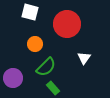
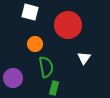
red circle: moved 1 px right, 1 px down
green semicircle: rotated 55 degrees counterclockwise
green rectangle: moved 1 px right; rotated 56 degrees clockwise
